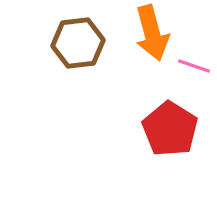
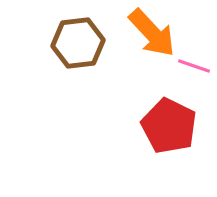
orange arrow: rotated 28 degrees counterclockwise
red pentagon: moved 1 px left, 3 px up; rotated 6 degrees counterclockwise
